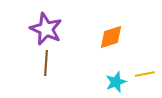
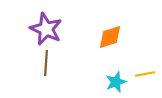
orange diamond: moved 1 px left
